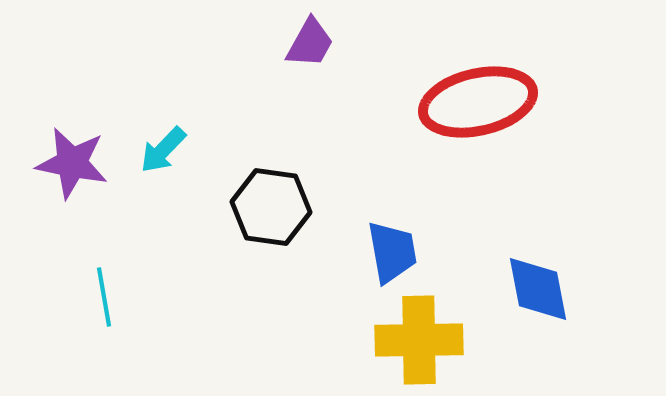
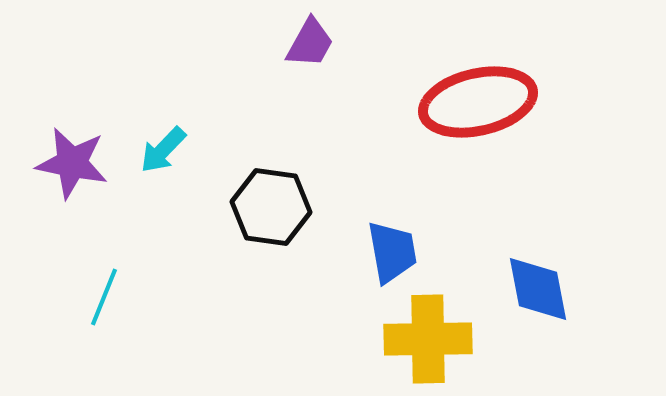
cyan line: rotated 32 degrees clockwise
yellow cross: moved 9 px right, 1 px up
